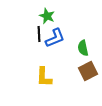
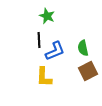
black line: moved 6 px down
blue L-shape: moved 13 px down
